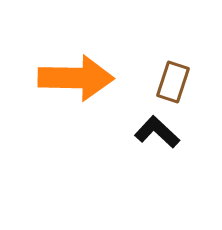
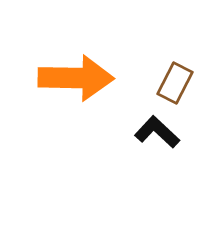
brown rectangle: moved 2 px right, 1 px down; rotated 9 degrees clockwise
